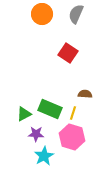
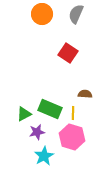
yellow line: rotated 16 degrees counterclockwise
purple star: moved 1 px right, 2 px up; rotated 14 degrees counterclockwise
